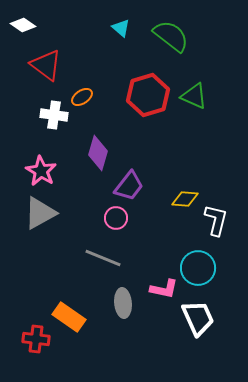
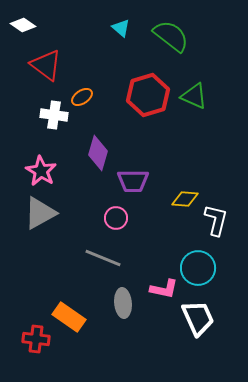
purple trapezoid: moved 4 px right, 5 px up; rotated 52 degrees clockwise
